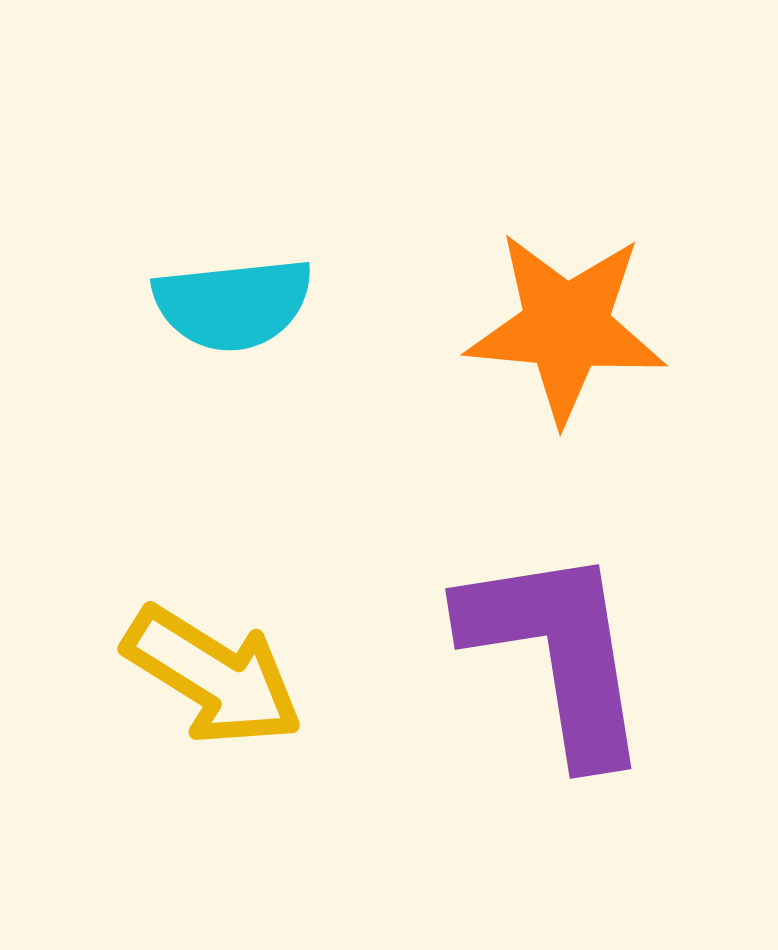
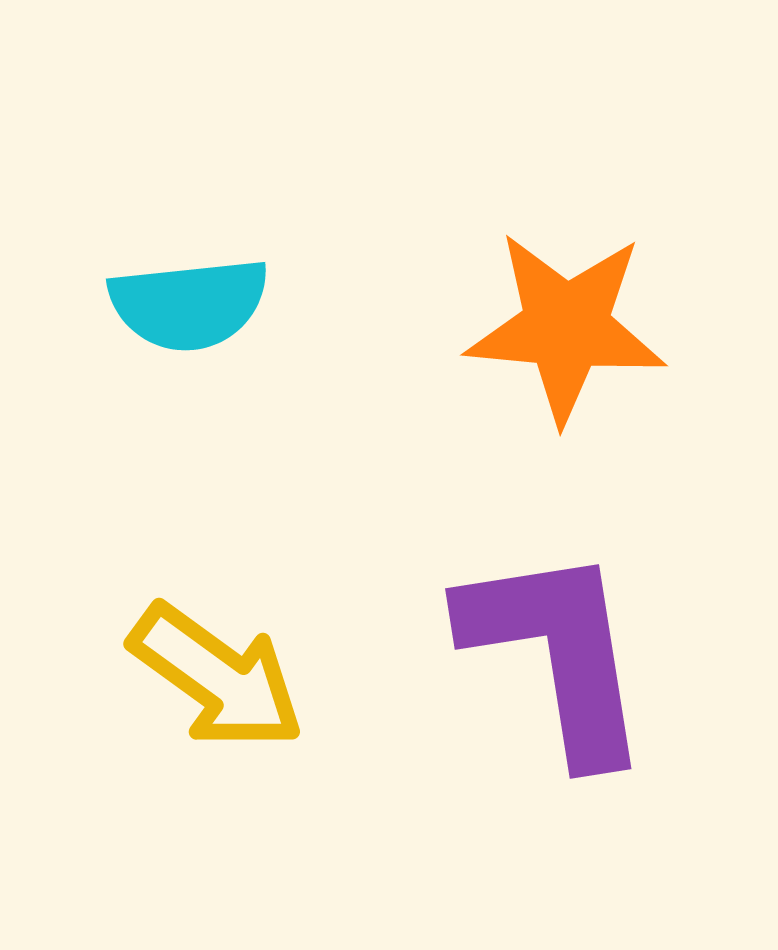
cyan semicircle: moved 44 px left
yellow arrow: moved 4 px right, 1 px down; rotated 4 degrees clockwise
